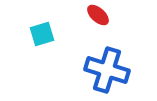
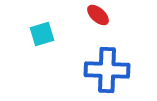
blue cross: rotated 15 degrees counterclockwise
